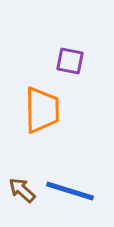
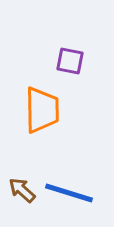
blue line: moved 1 px left, 2 px down
